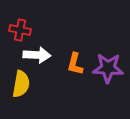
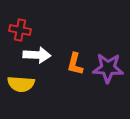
yellow semicircle: rotated 84 degrees clockwise
